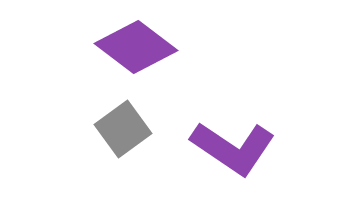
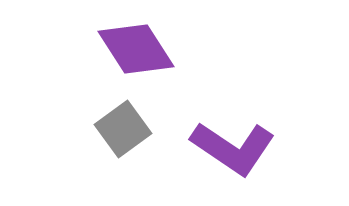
purple diamond: moved 2 px down; rotated 20 degrees clockwise
